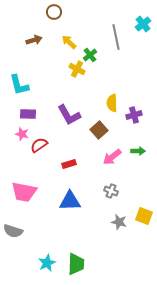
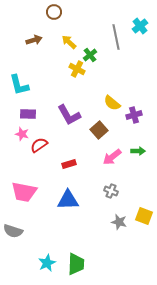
cyan cross: moved 3 px left, 2 px down
yellow semicircle: rotated 48 degrees counterclockwise
blue triangle: moved 2 px left, 1 px up
